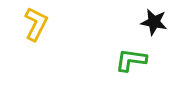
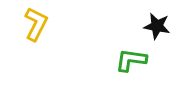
black star: moved 3 px right, 4 px down
